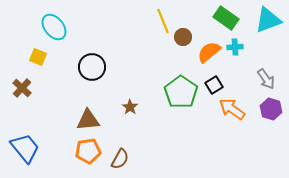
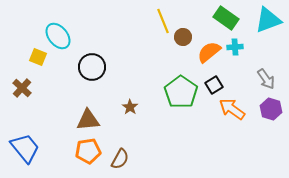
cyan ellipse: moved 4 px right, 9 px down
